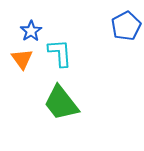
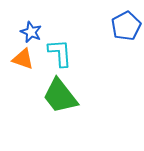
blue star: moved 1 px down; rotated 15 degrees counterclockwise
orange triangle: moved 1 px right; rotated 35 degrees counterclockwise
green trapezoid: moved 1 px left, 7 px up
